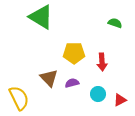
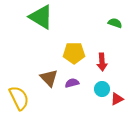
cyan circle: moved 4 px right, 5 px up
red triangle: moved 3 px left, 1 px up
